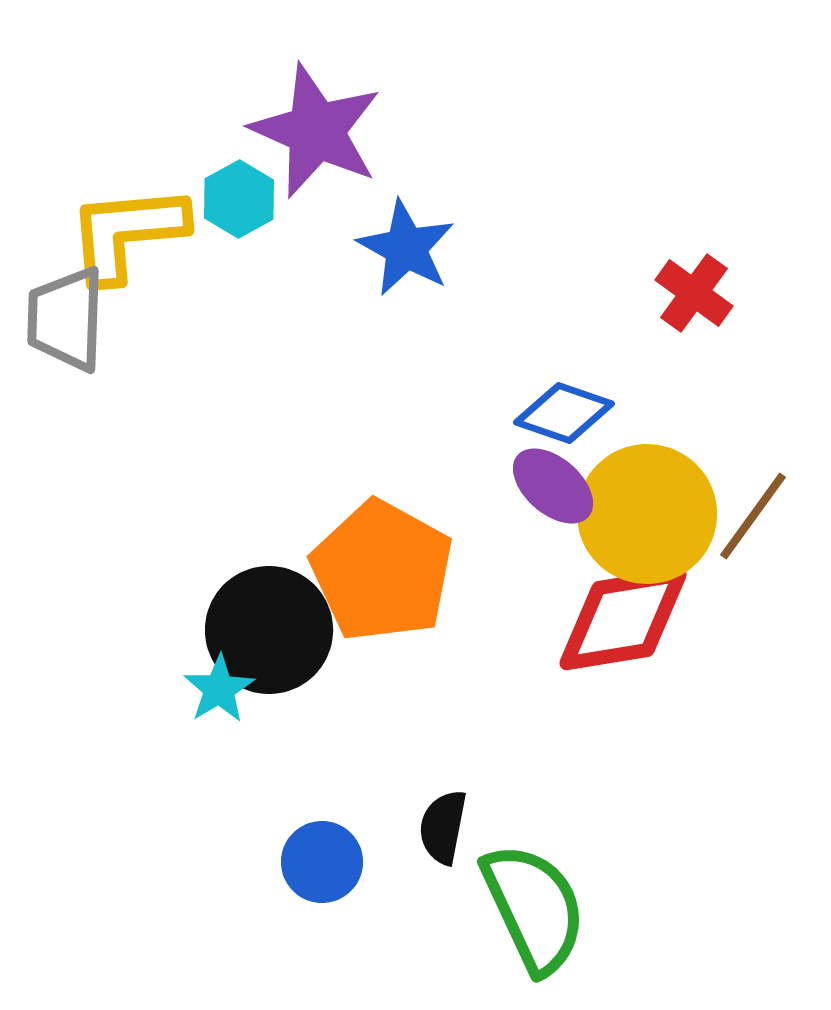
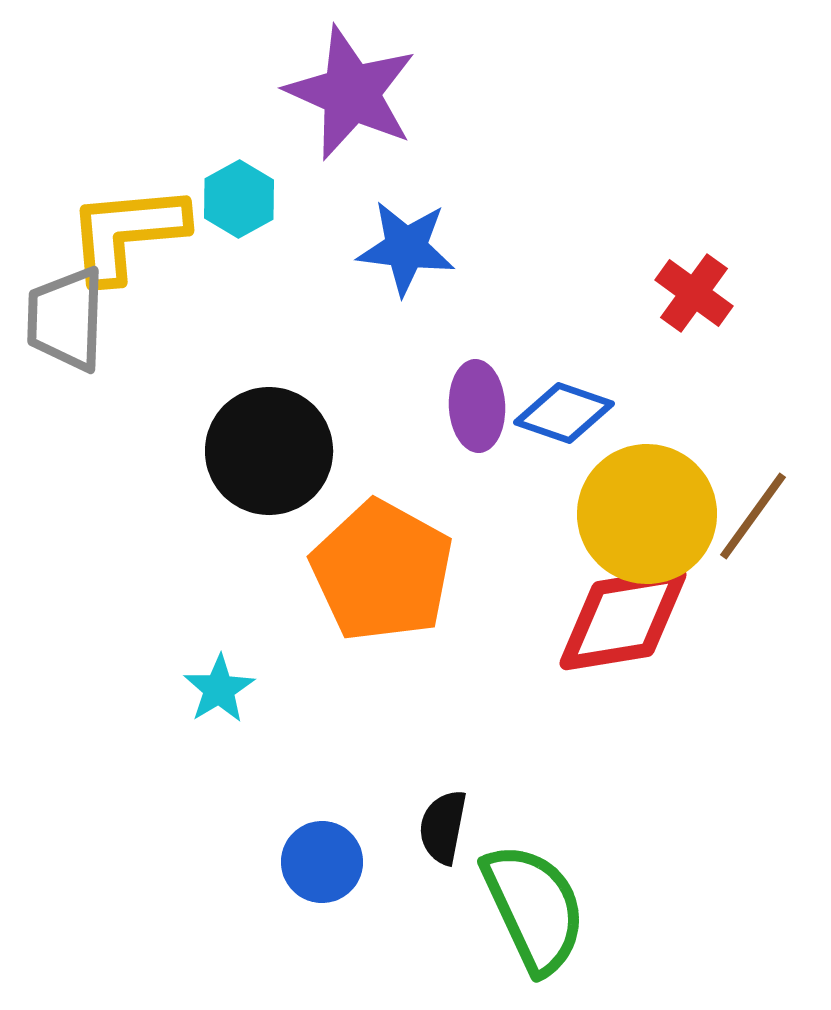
purple star: moved 35 px right, 38 px up
blue star: rotated 22 degrees counterclockwise
purple ellipse: moved 76 px left, 80 px up; rotated 46 degrees clockwise
black circle: moved 179 px up
